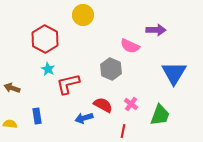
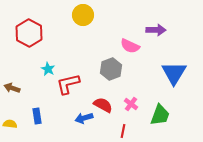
red hexagon: moved 16 px left, 6 px up
gray hexagon: rotated 15 degrees clockwise
